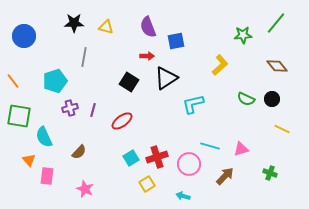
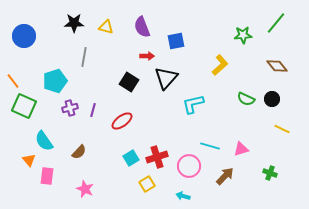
purple semicircle: moved 6 px left
black triangle: rotated 15 degrees counterclockwise
green square: moved 5 px right, 10 px up; rotated 15 degrees clockwise
cyan semicircle: moved 4 px down; rotated 10 degrees counterclockwise
pink circle: moved 2 px down
